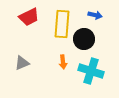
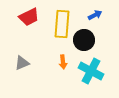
blue arrow: rotated 40 degrees counterclockwise
black circle: moved 1 px down
cyan cross: rotated 10 degrees clockwise
